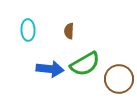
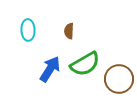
blue arrow: rotated 64 degrees counterclockwise
